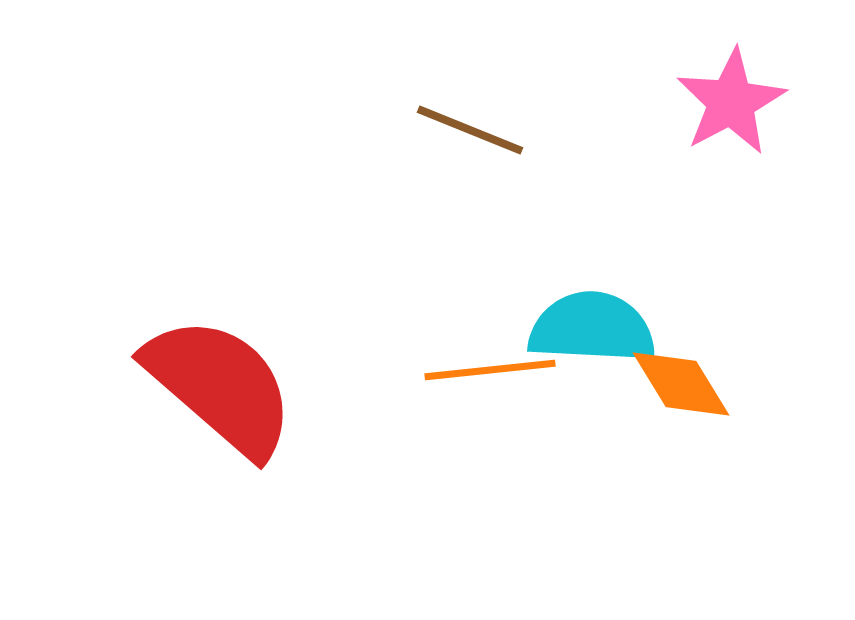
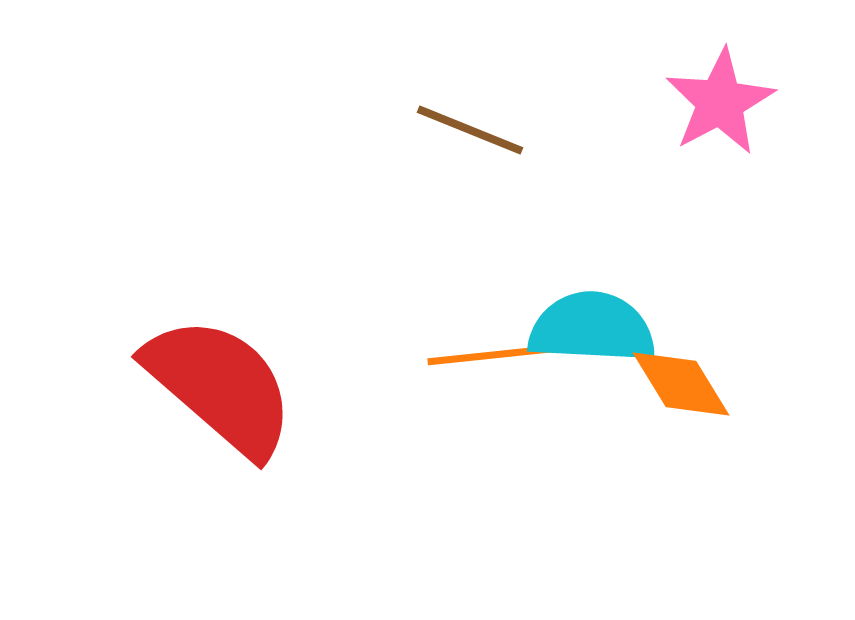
pink star: moved 11 px left
orange line: moved 3 px right, 15 px up
